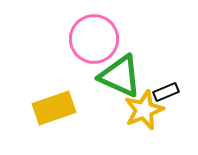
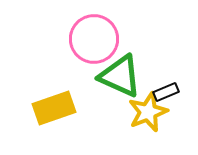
yellow star: moved 4 px right, 2 px down
